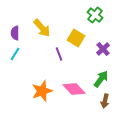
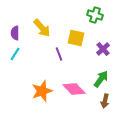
green cross: rotated 21 degrees counterclockwise
yellow square: rotated 18 degrees counterclockwise
